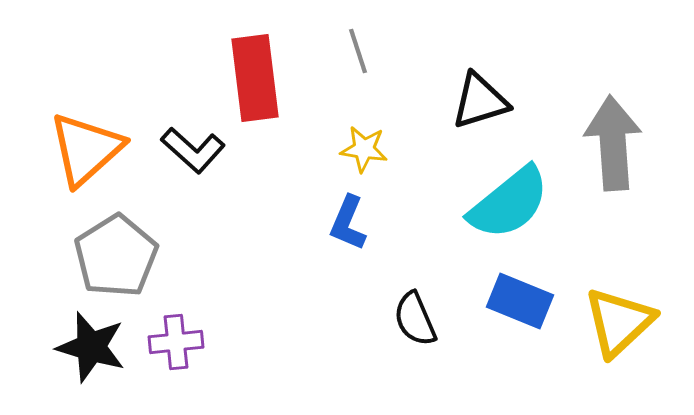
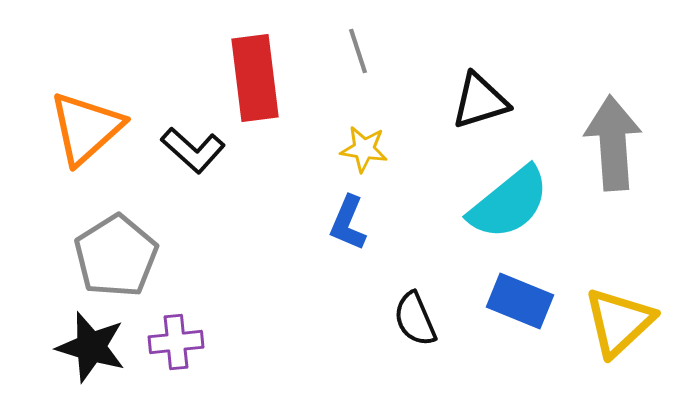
orange triangle: moved 21 px up
